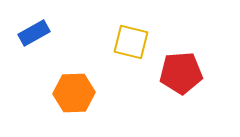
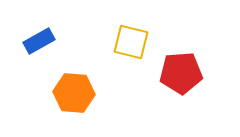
blue rectangle: moved 5 px right, 8 px down
orange hexagon: rotated 6 degrees clockwise
